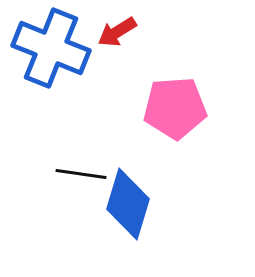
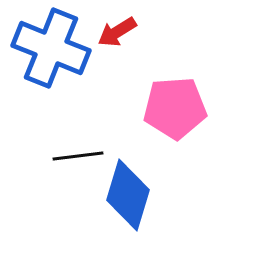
black line: moved 3 px left, 18 px up; rotated 15 degrees counterclockwise
blue diamond: moved 9 px up
